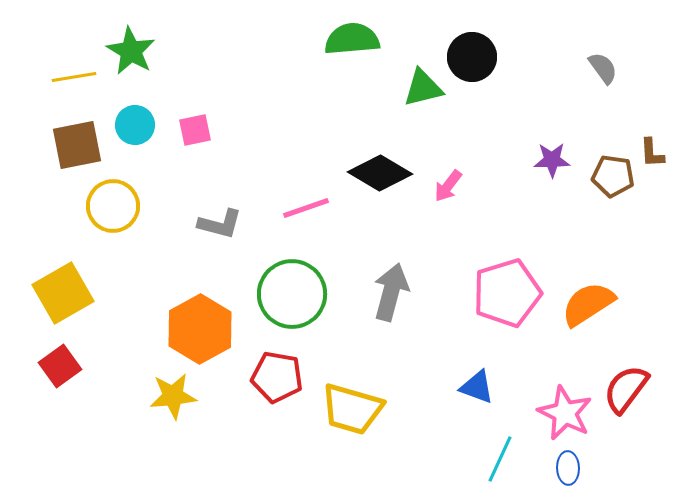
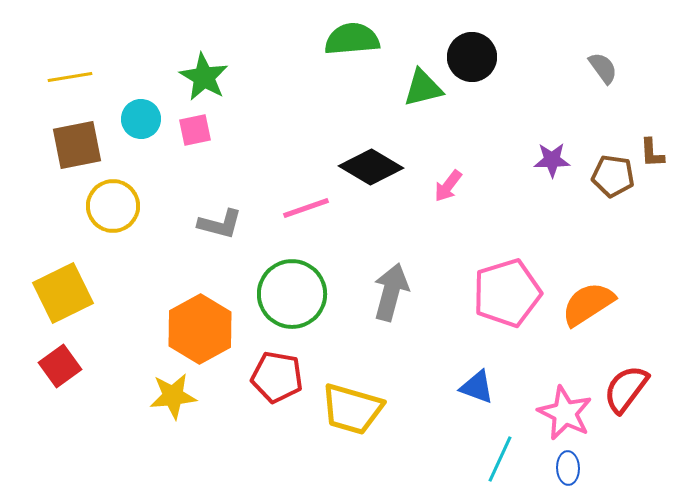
green star: moved 73 px right, 26 px down
yellow line: moved 4 px left
cyan circle: moved 6 px right, 6 px up
black diamond: moved 9 px left, 6 px up
yellow square: rotated 4 degrees clockwise
